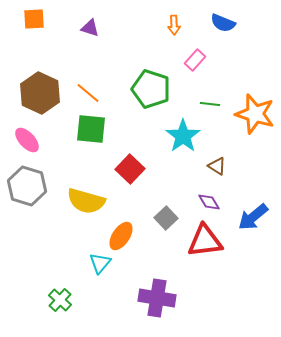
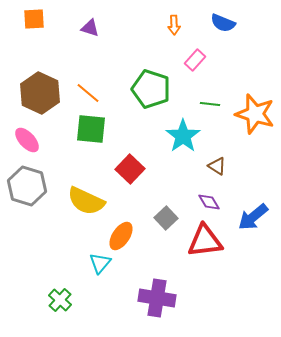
yellow semicircle: rotated 9 degrees clockwise
